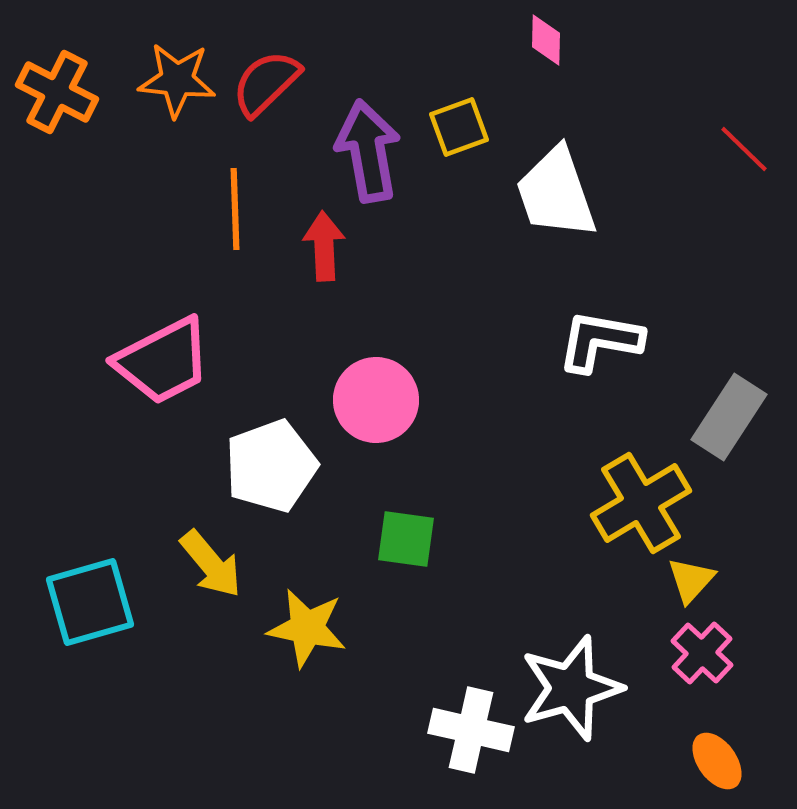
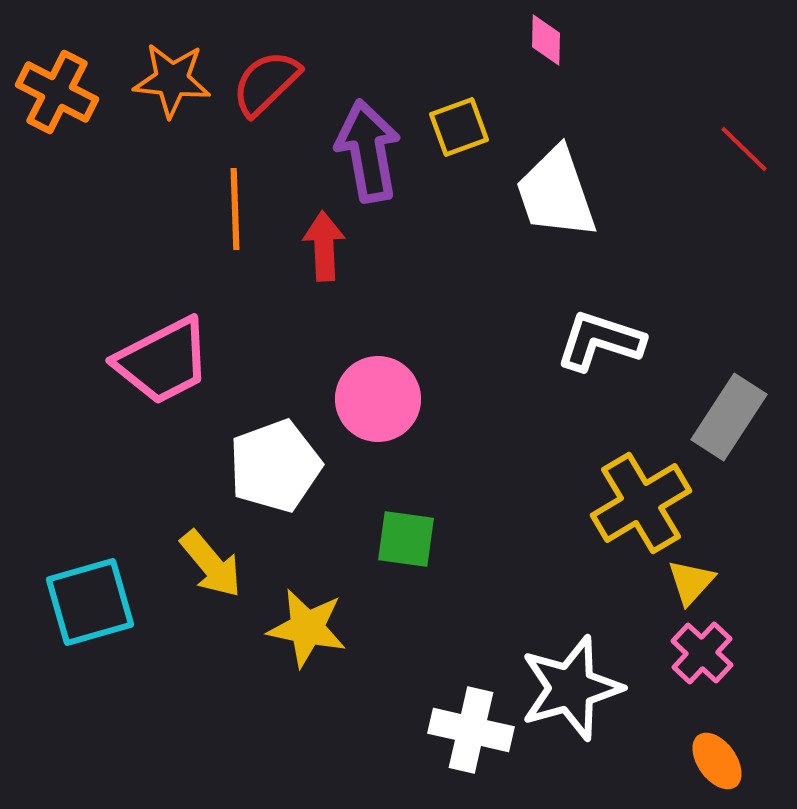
orange star: moved 5 px left
white L-shape: rotated 8 degrees clockwise
pink circle: moved 2 px right, 1 px up
white pentagon: moved 4 px right
yellow triangle: moved 2 px down
